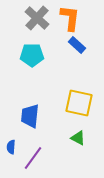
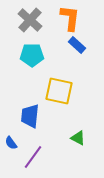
gray cross: moved 7 px left, 2 px down
yellow square: moved 20 px left, 12 px up
blue semicircle: moved 4 px up; rotated 40 degrees counterclockwise
purple line: moved 1 px up
